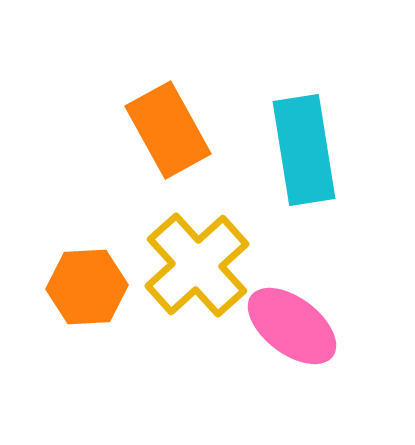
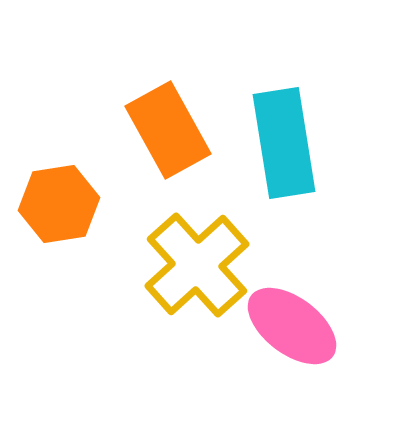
cyan rectangle: moved 20 px left, 7 px up
orange hexagon: moved 28 px left, 83 px up; rotated 6 degrees counterclockwise
